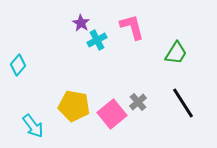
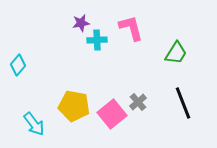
purple star: rotated 30 degrees clockwise
pink L-shape: moved 1 px left, 1 px down
cyan cross: rotated 24 degrees clockwise
black line: rotated 12 degrees clockwise
cyan arrow: moved 1 px right, 2 px up
